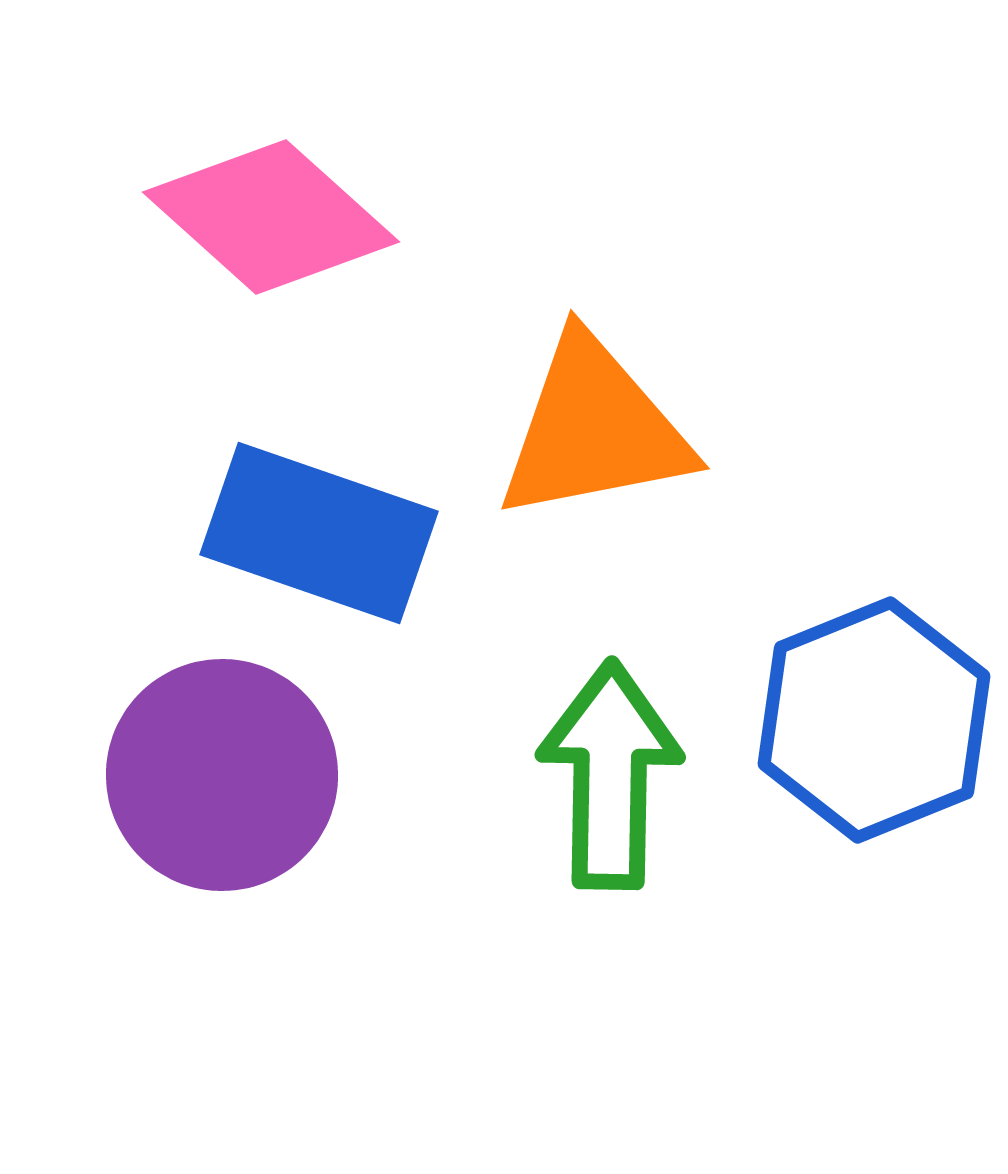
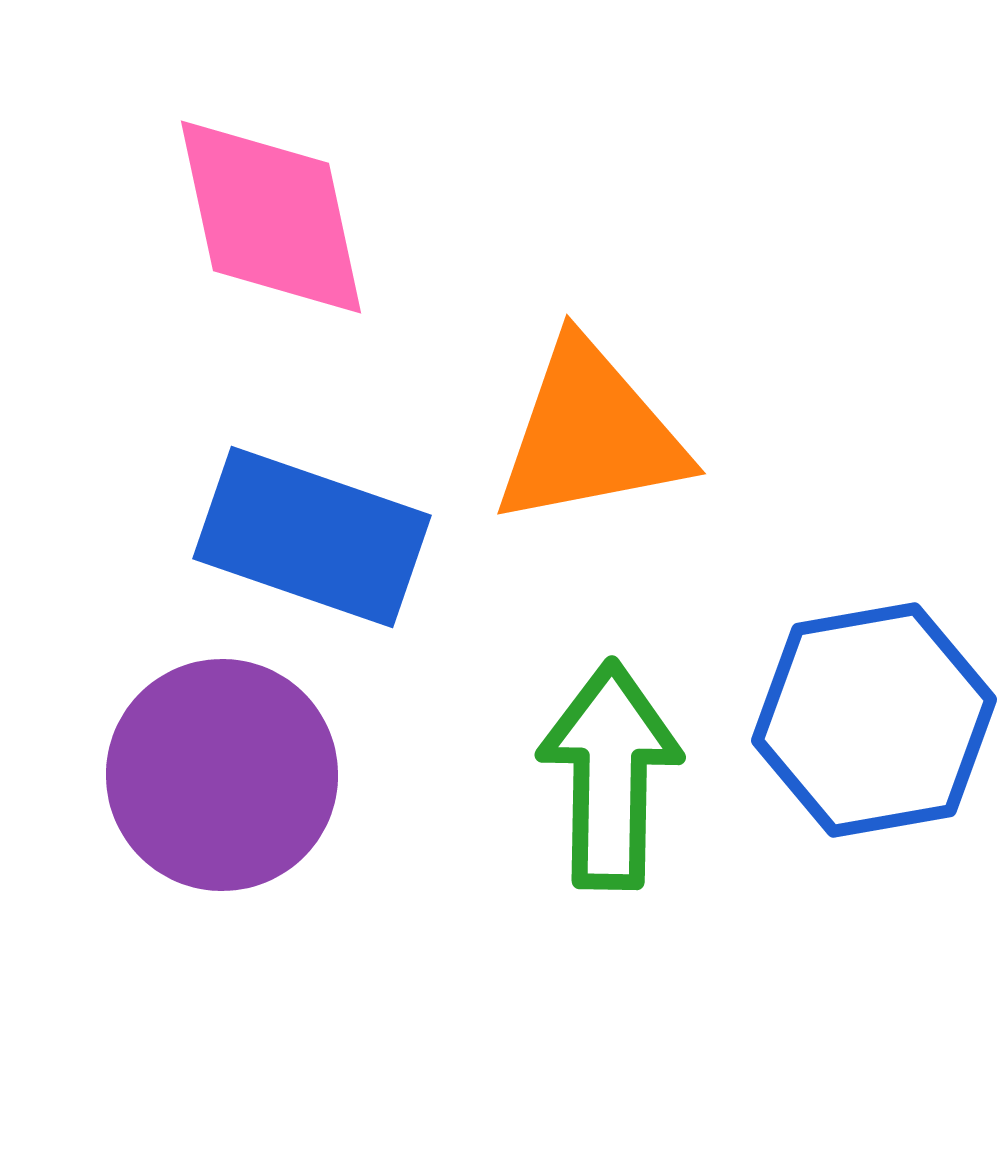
pink diamond: rotated 36 degrees clockwise
orange triangle: moved 4 px left, 5 px down
blue rectangle: moved 7 px left, 4 px down
blue hexagon: rotated 12 degrees clockwise
